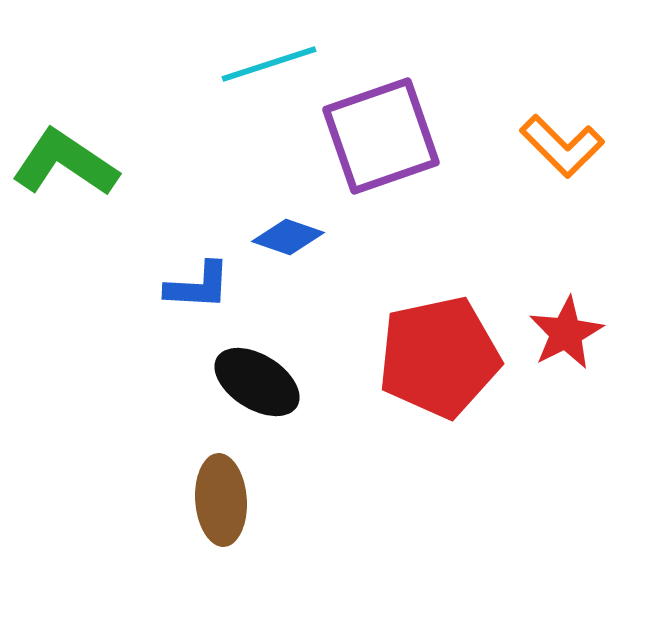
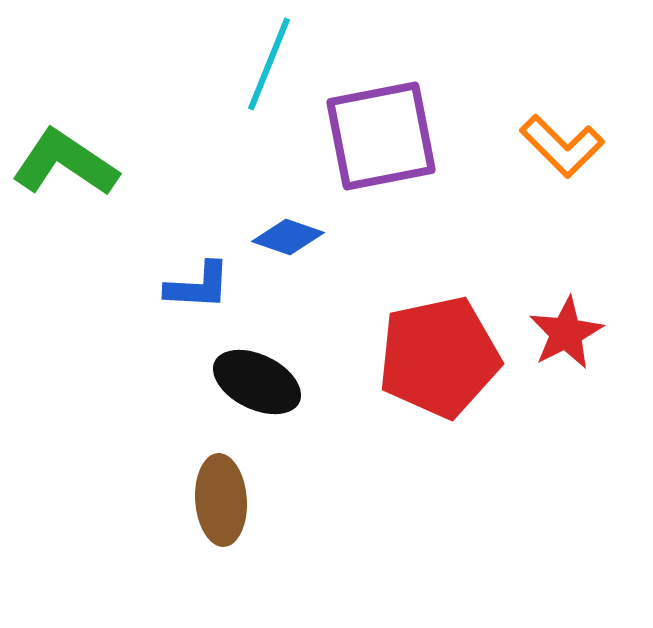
cyan line: rotated 50 degrees counterclockwise
purple square: rotated 8 degrees clockwise
black ellipse: rotated 6 degrees counterclockwise
